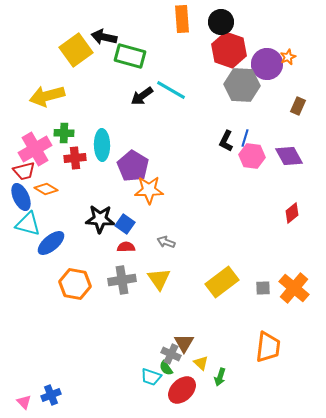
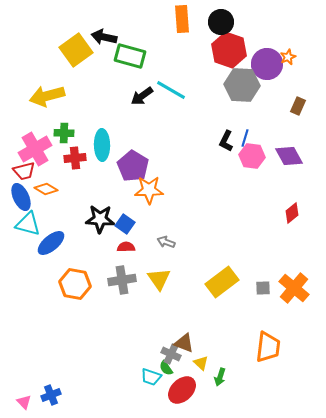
brown triangle at (184, 343): rotated 40 degrees counterclockwise
